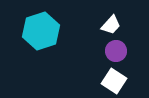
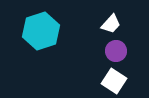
white trapezoid: moved 1 px up
